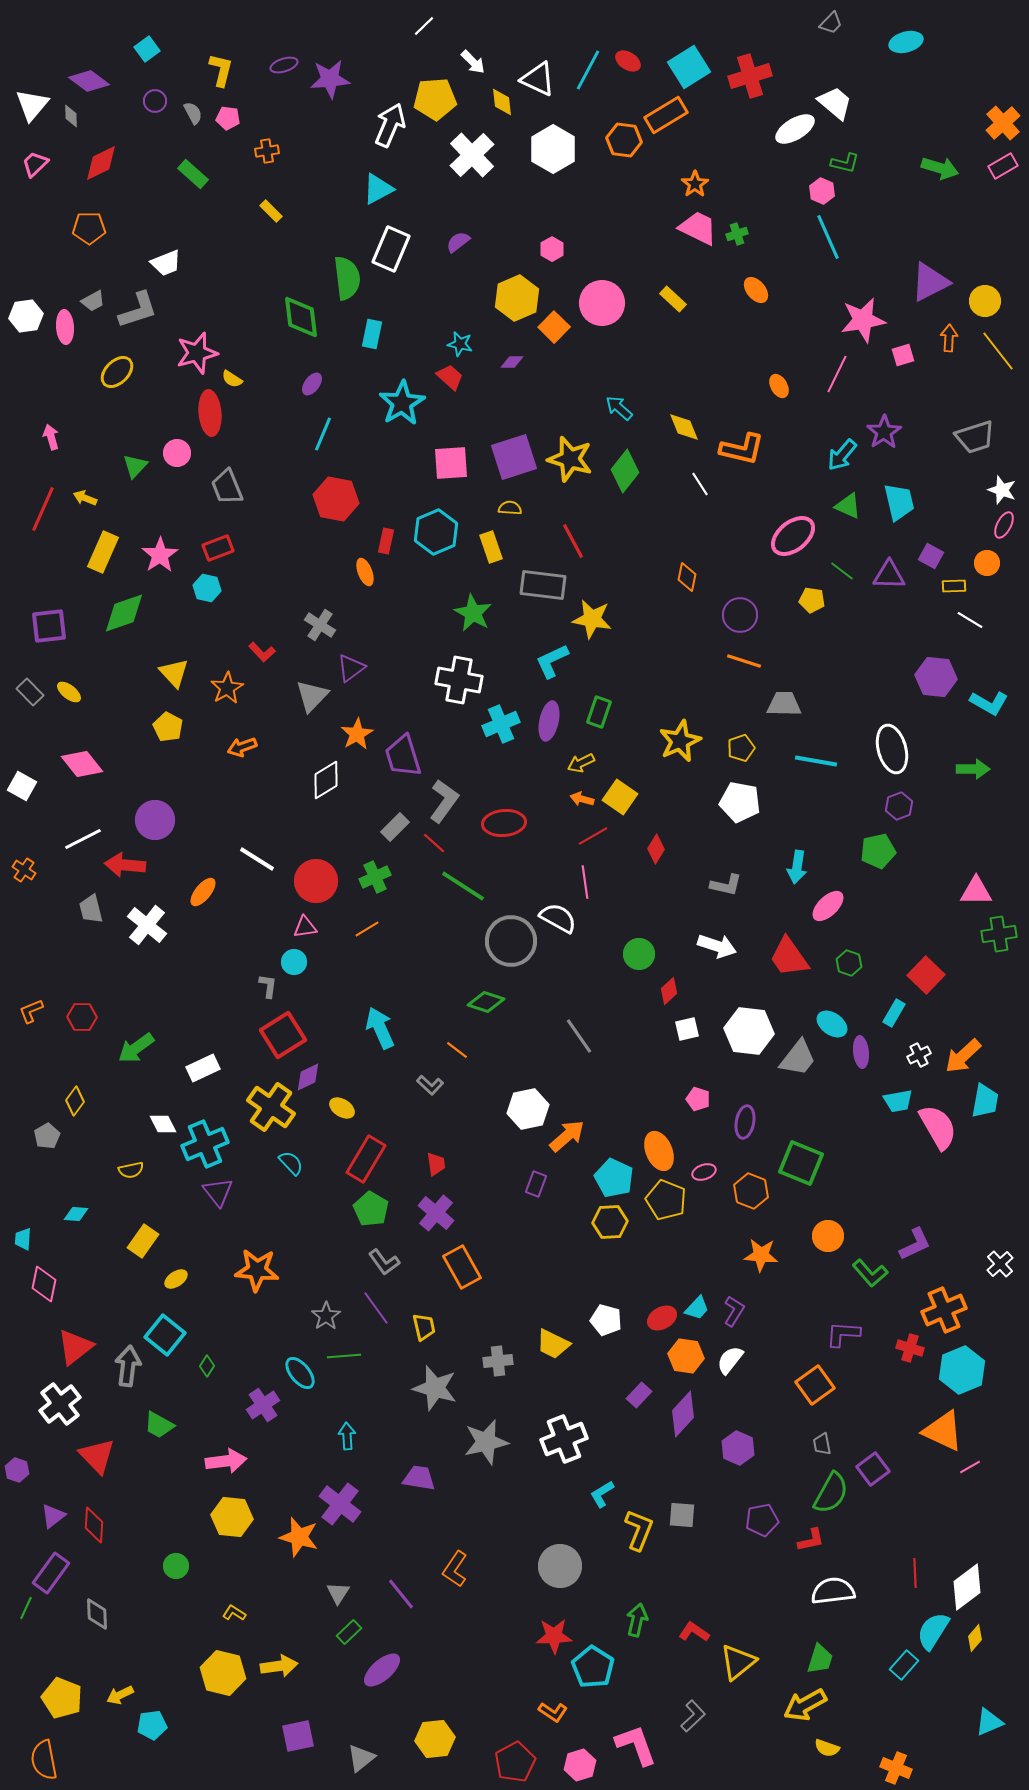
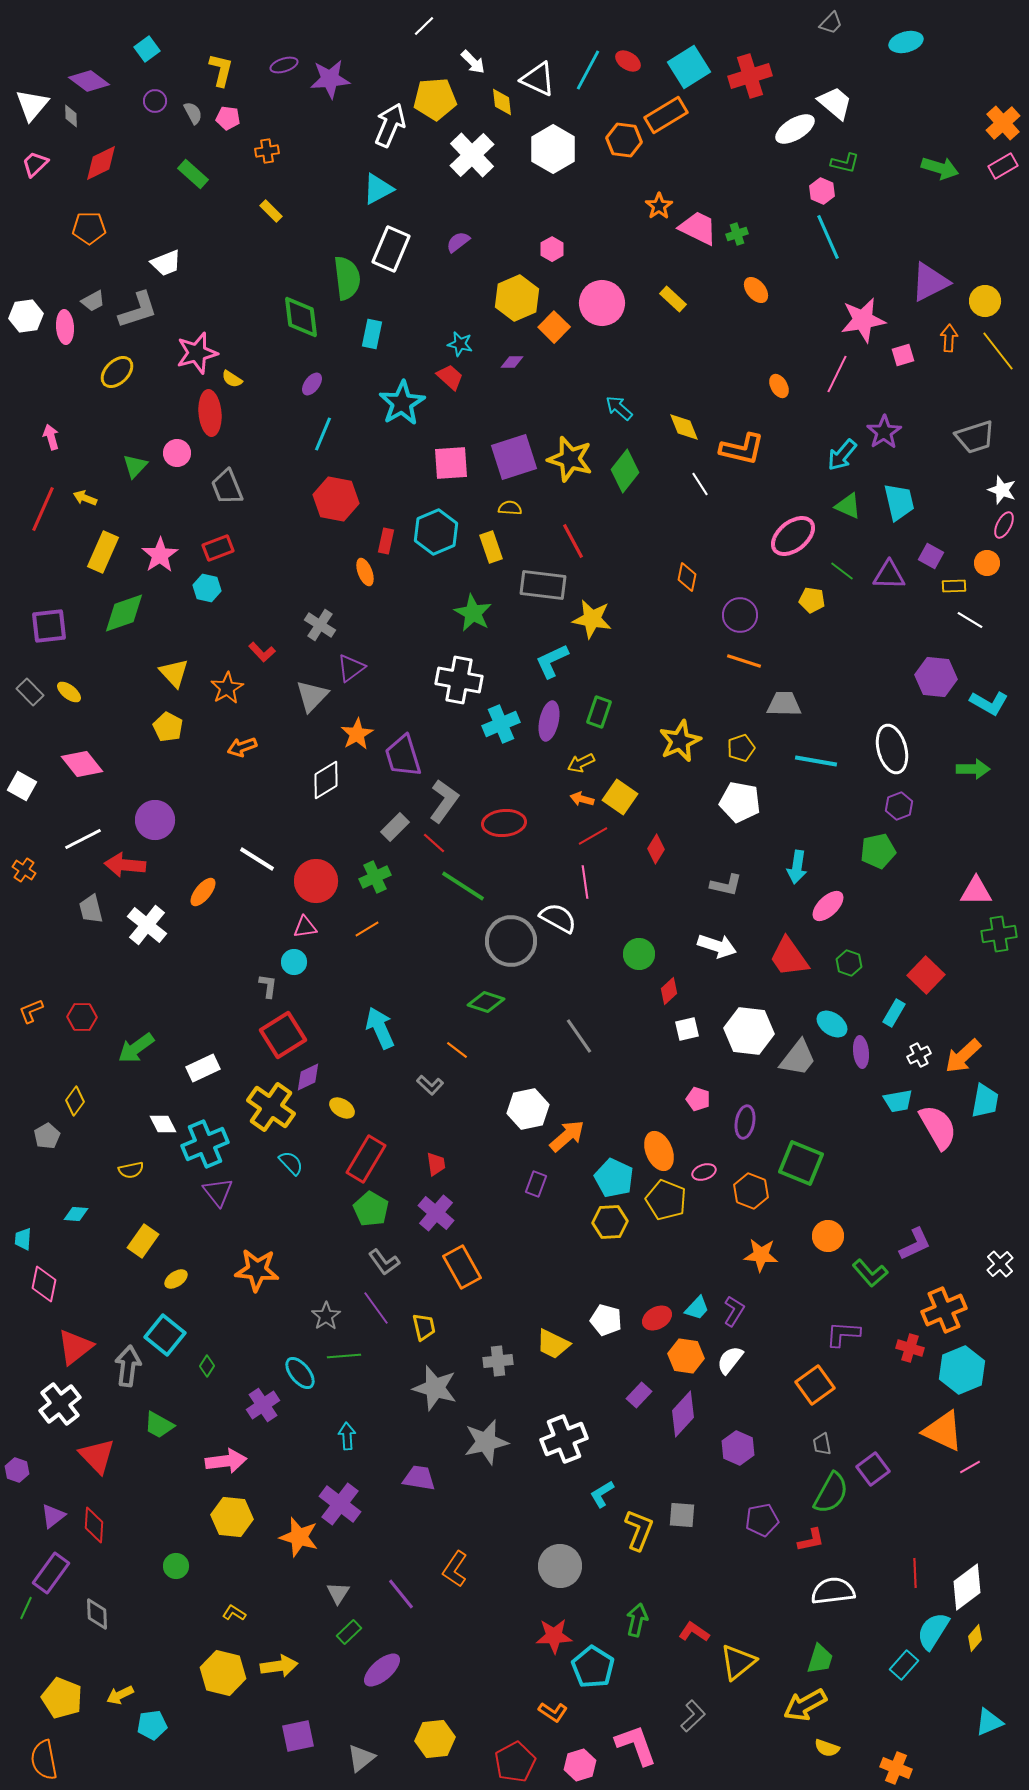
orange star at (695, 184): moved 36 px left, 22 px down
red ellipse at (662, 1318): moved 5 px left
